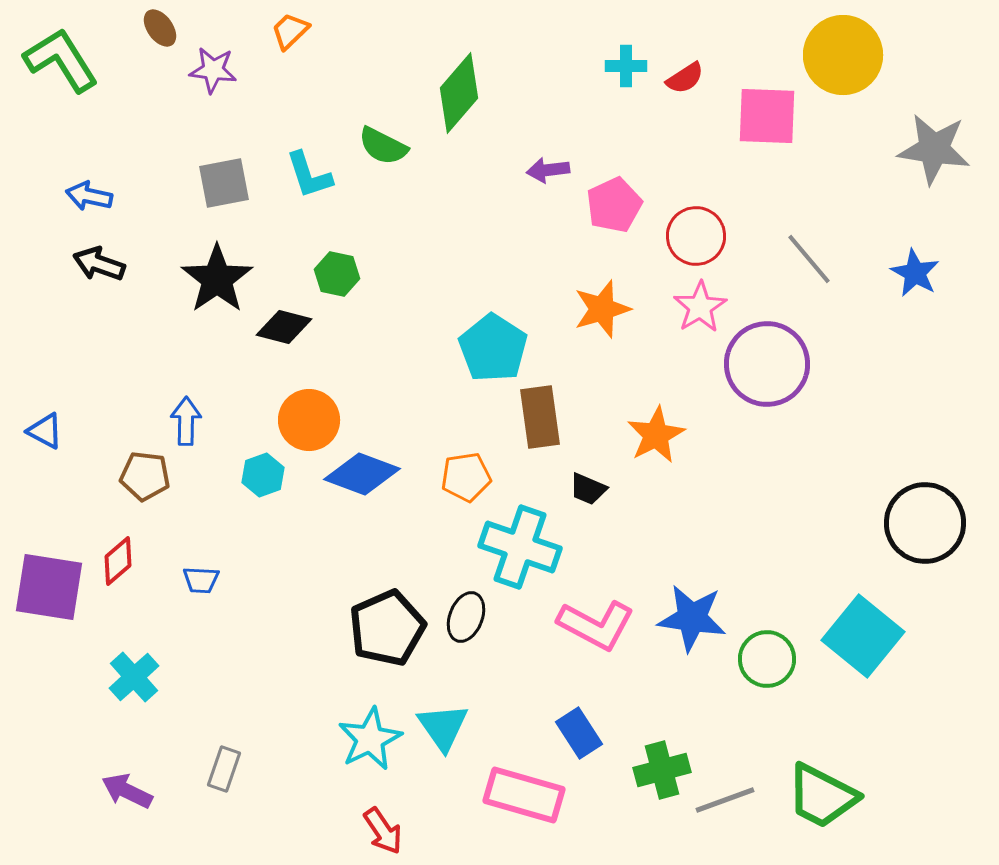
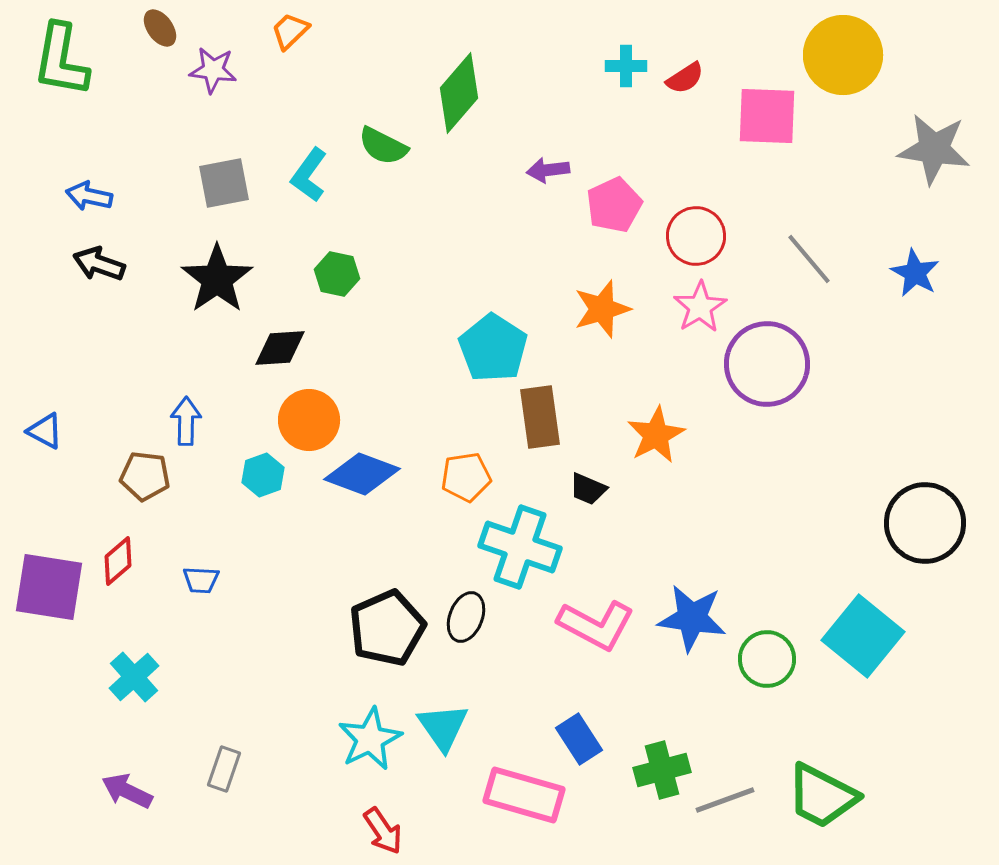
green L-shape at (61, 60): rotated 138 degrees counterclockwise
cyan L-shape at (309, 175): rotated 54 degrees clockwise
black diamond at (284, 327): moved 4 px left, 21 px down; rotated 18 degrees counterclockwise
blue rectangle at (579, 733): moved 6 px down
